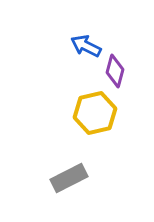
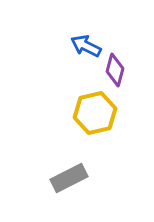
purple diamond: moved 1 px up
